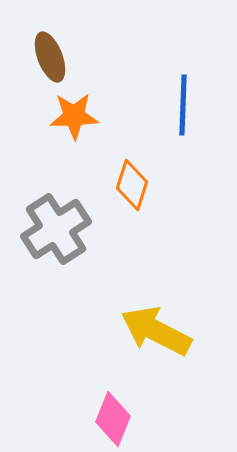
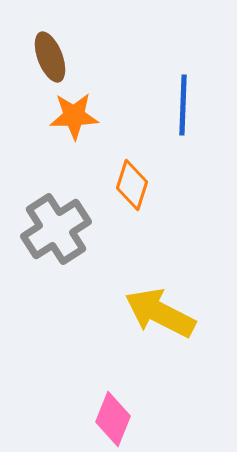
yellow arrow: moved 4 px right, 18 px up
